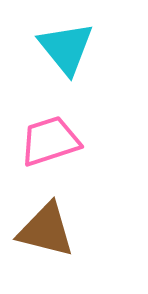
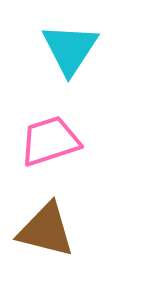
cyan triangle: moved 4 px right, 1 px down; rotated 12 degrees clockwise
